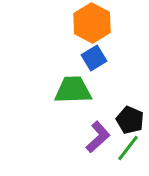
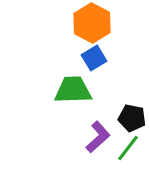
black pentagon: moved 2 px right, 2 px up; rotated 12 degrees counterclockwise
